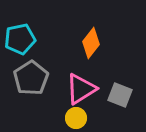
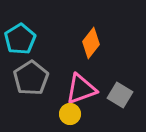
cyan pentagon: rotated 20 degrees counterclockwise
pink triangle: rotated 12 degrees clockwise
gray square: rotated 10 degrees clockwise
yellow circle: moved 6 px left, 4 px up
